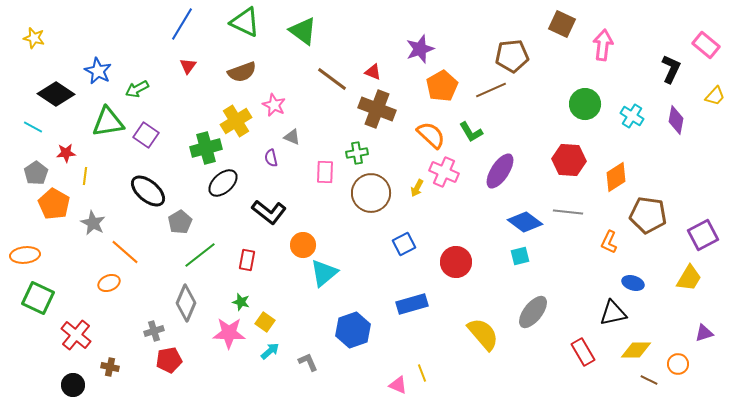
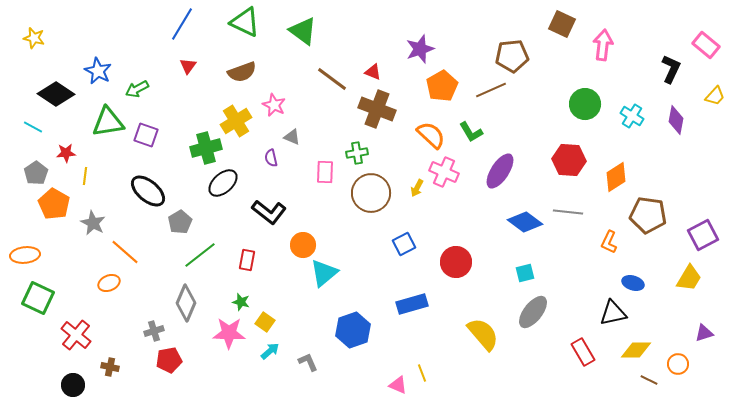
purple square at (146, 135): rotated 15 degrees counterclockwise
cyan square at (520, 256): moved 5 px right, 17 px down
